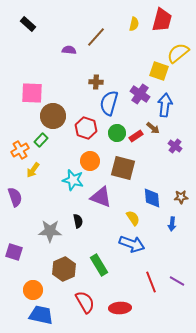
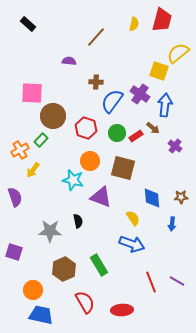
purple semicircle at (69, 50): moved 11 px down
blue semicircle at (109, 103): moved 3 px right, 2 px up; rotated 20 degrees clockwise
red ellipse at (120, 308): moved 2 px right, 2 px down
